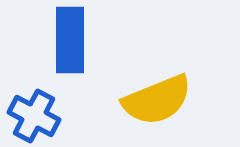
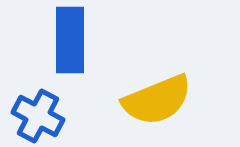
blue cross: moved 4 px right
